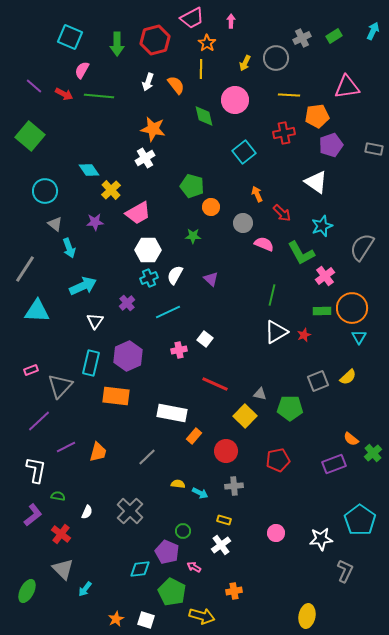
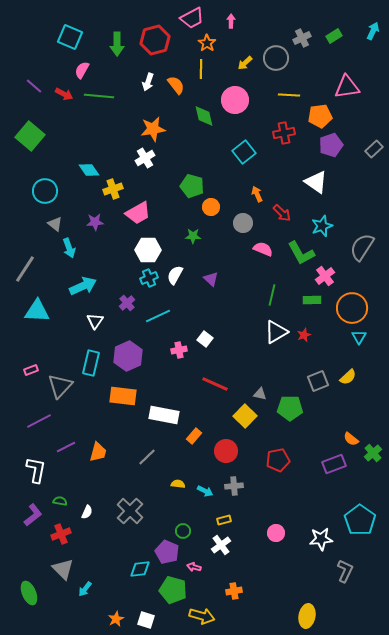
yellow arrow at (245, 63): rotated 21 degrees clockwise
orange pentagon at (317, 116): moved 3 px right
orange star at (153, 129): rotated 20 degrees counterclockwise
gray rectangle at (374, 149): rotated 54 degrees counterclockwise
yellow cross at (111, 190): moved 2 px right, 1 px up; rotated 24 degrees clockwise
pink semicircle at (264, 244): moved 1 px left, 5 px down
green rectangle at (322, 311): moved 10 px left, 11 px up
cyan line at (168, 312): moved 10 px left, 4 px down
orange rectangle at (116, 396): moved 7 px right
white rectangle at (172, 413): moved 8 px left, 2 px down
purple line at (39, 421): rotated 15 degrees clockwise
cyan arrow at (200, 493): moved 5 px right, 2 px up
green semicircle at (58, 496): moved 2 px right, 5 px down
yellow rectangle at (224, 520): rotated 32 degrees counterclockwise
red cross at (61, 534): rotated 30 degrees clockwise
pink arrow at (194, 567): rotated 16 degrees counterclockwise
green ellipse at (27, 591): moved 2 px right, 2 px down; rotated 50 degrees counterclockwise
green pentagon at (172, 592): moved 1 px right, 2 px up; rotated 12 degrees counterclockwise
